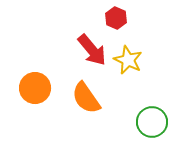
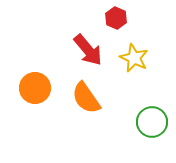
red arrow: moved 4 px left
yellow star: moved 6 px right, 2 px up
